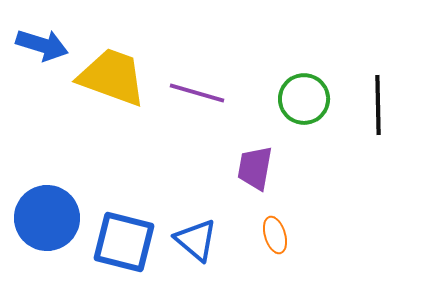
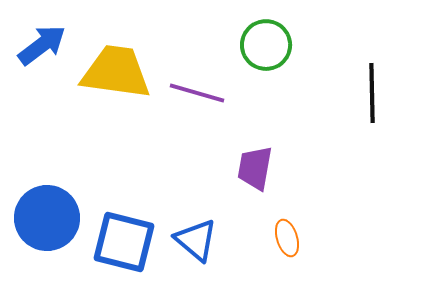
blue arrow: rotated 54 degrees counterclockwise
yellow trapezoid: moved 4 px right, 5 px up; rotated 12 degrees counterclockwise
green circle: moved 38 px left, 54 px up
black line: moved 6 px left, 12 px up
orange ellipse: moved 12 px right, 3 px down
